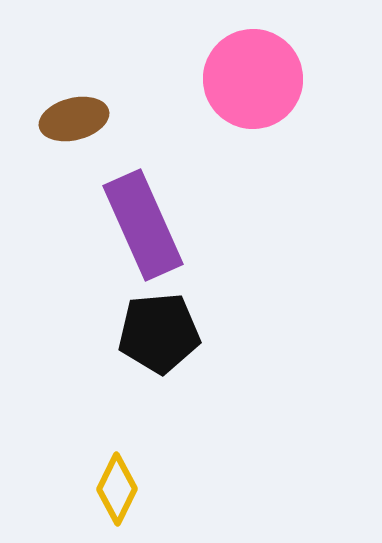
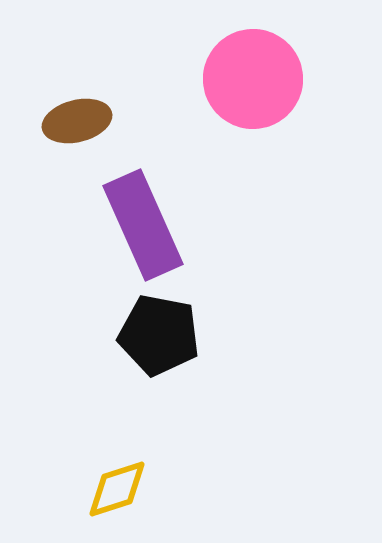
brown ellipse: moved 3 px right, 2 px down
black pentagon: moved 2 px down; rotated 16 degrees clockwise
yellow diamond: rotated 46 degrees clockwise
